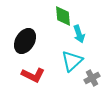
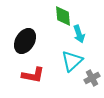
red L-shape: rotated 15 degrees counterclockwise
